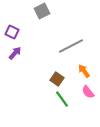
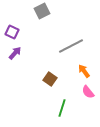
brown square: moved 7 px left
green line: moved 9 px down; rotated 54 degrees clockwise
